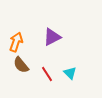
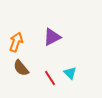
brown semicircle: moved 3 px down
red line: moved 3 px right, 4 px down
